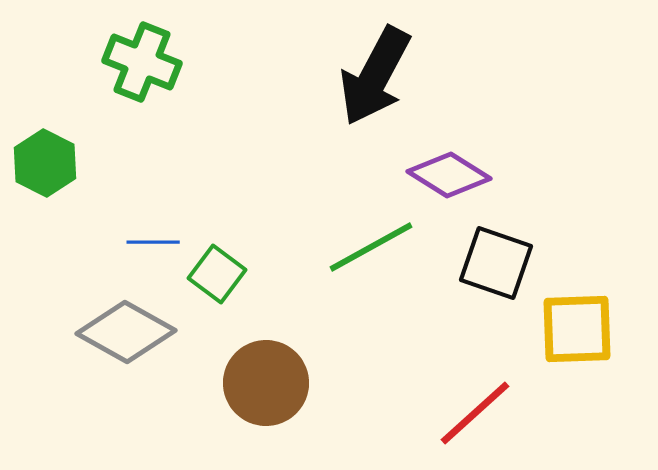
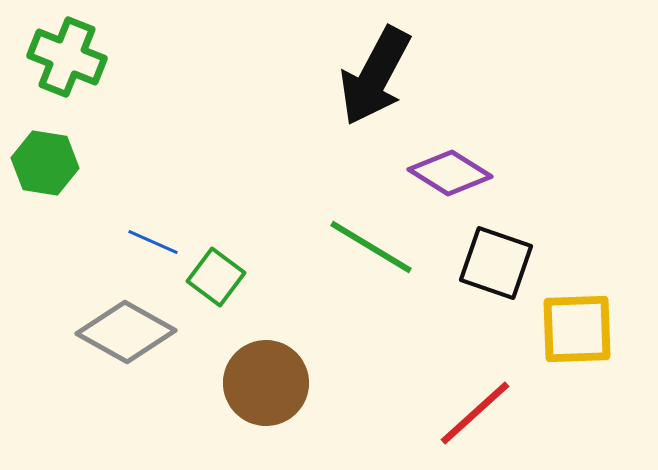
green cross: moved 75 px left, 5 px up
green hexagon: rotated 18 degrees counterclockwise
purple diamond: moved 1 px right, 2 px up
blue line: rotated 24 degrees clockwise
green line: rotated 60 degrees clockwise
green square: moved 1 px left, 3 px down
